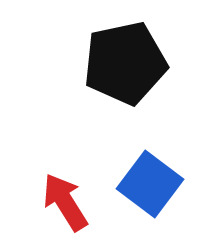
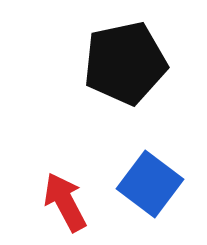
red arrow: rotated 4 degrees clockwise
